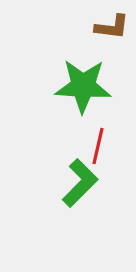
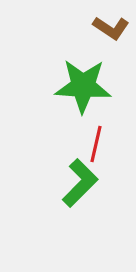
brown L-shape: moved 1 px left, 1 px down; rotated 27 degrees clockwise
red line: moved 2 px left, 2 px up
